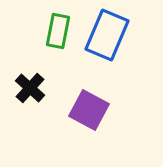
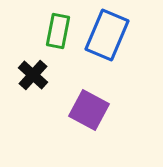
black cross: moved 3 px right, 13 px up
